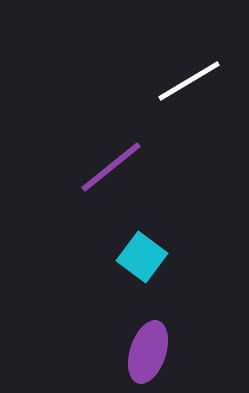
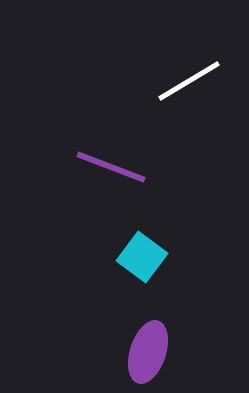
purple line: rotated 60 degrees clockwise
